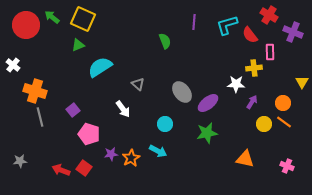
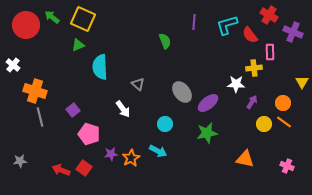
cyan semicircle: rotated 60 degrees counterclockwise
